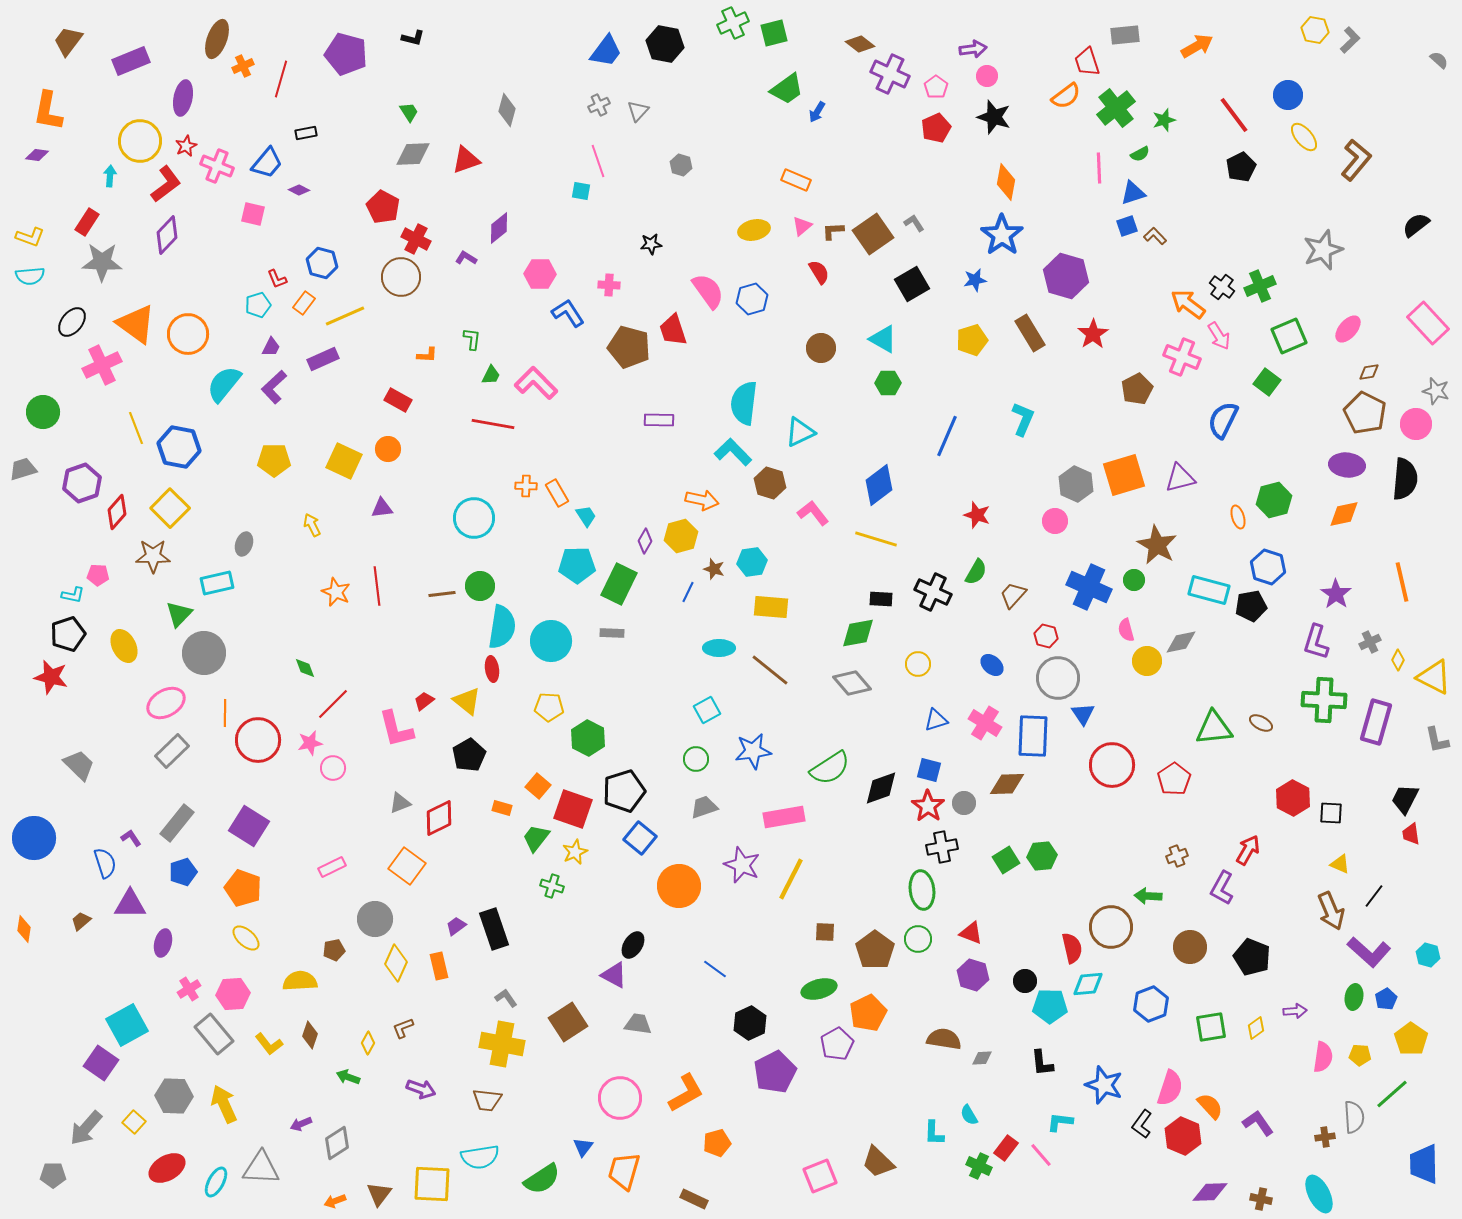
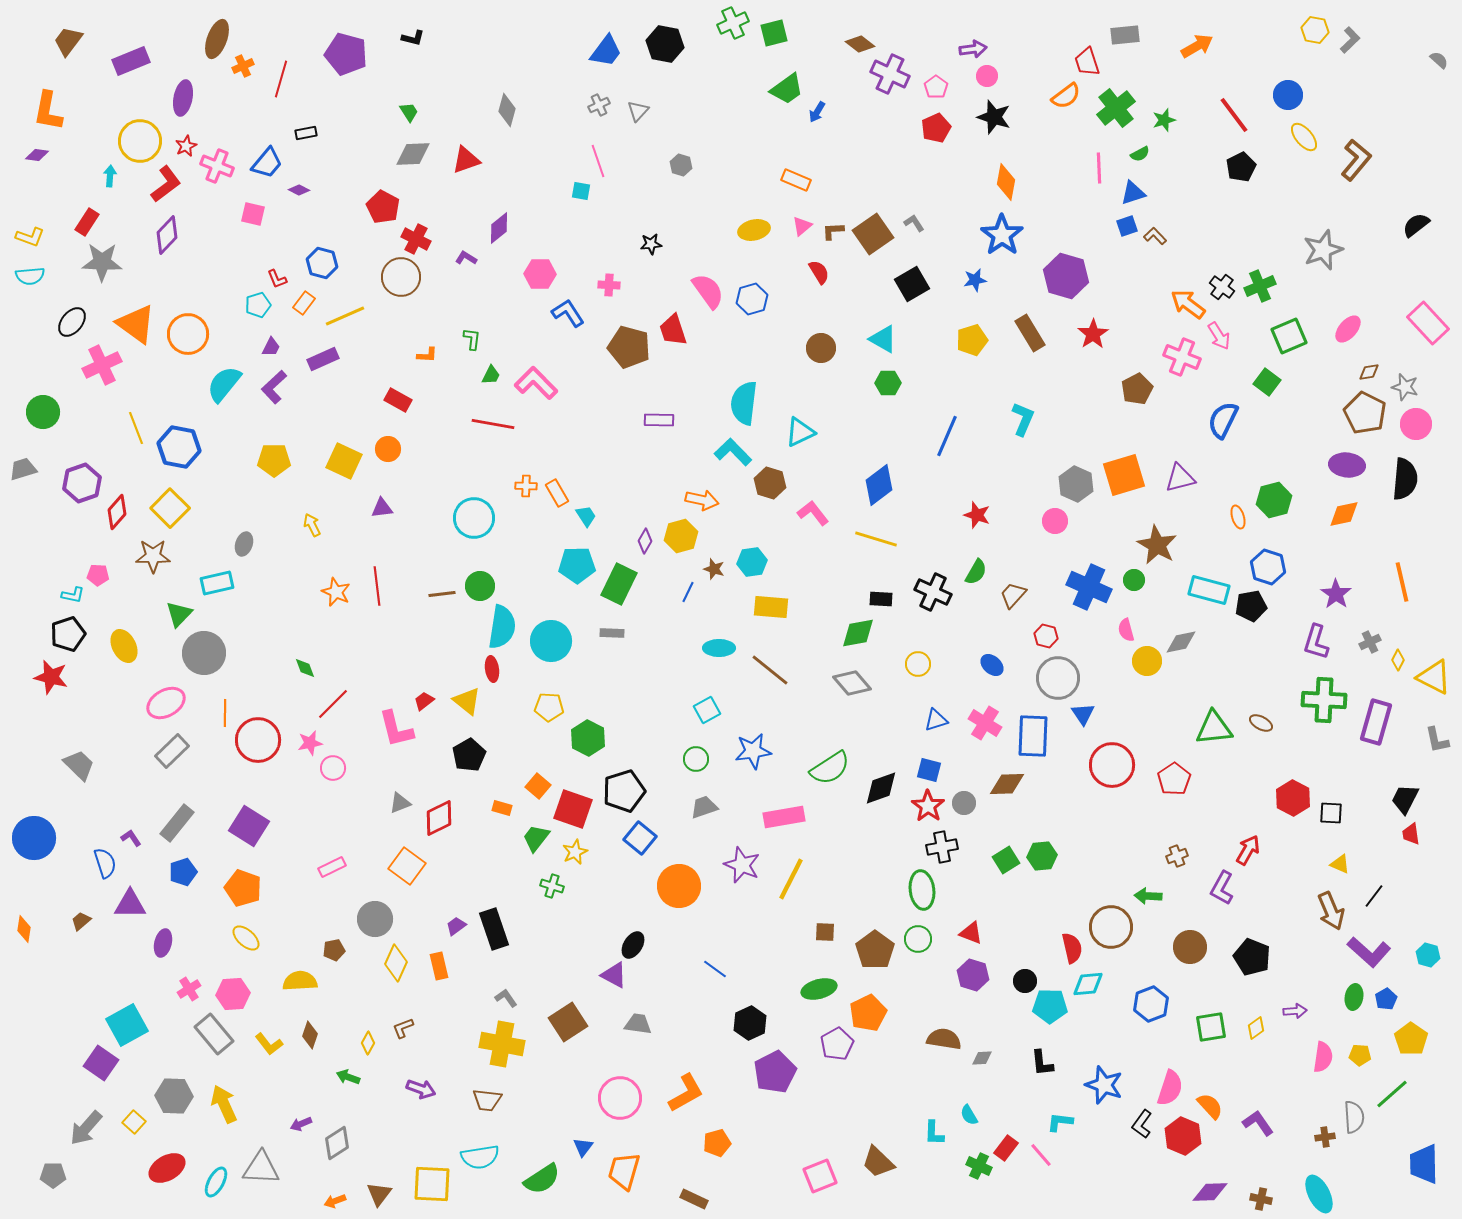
gray star at (1436, 391): moved 31 px left, 4 px up
